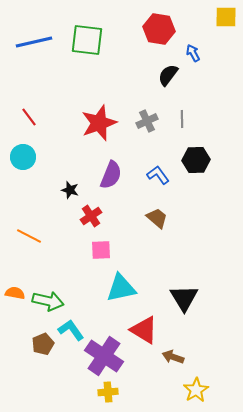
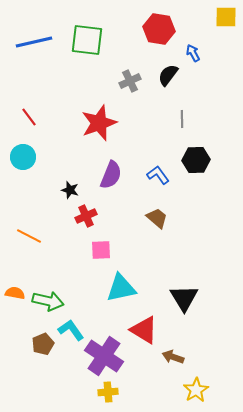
gray cross: moved 17 px left, 40 px up
red cross: moved 5 px left; rotated 10 degrees clockwise
